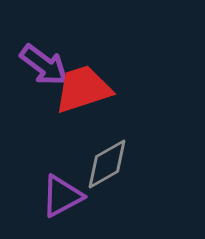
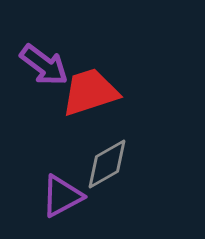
red trapezoid: moved 7 px right, 3 px down
